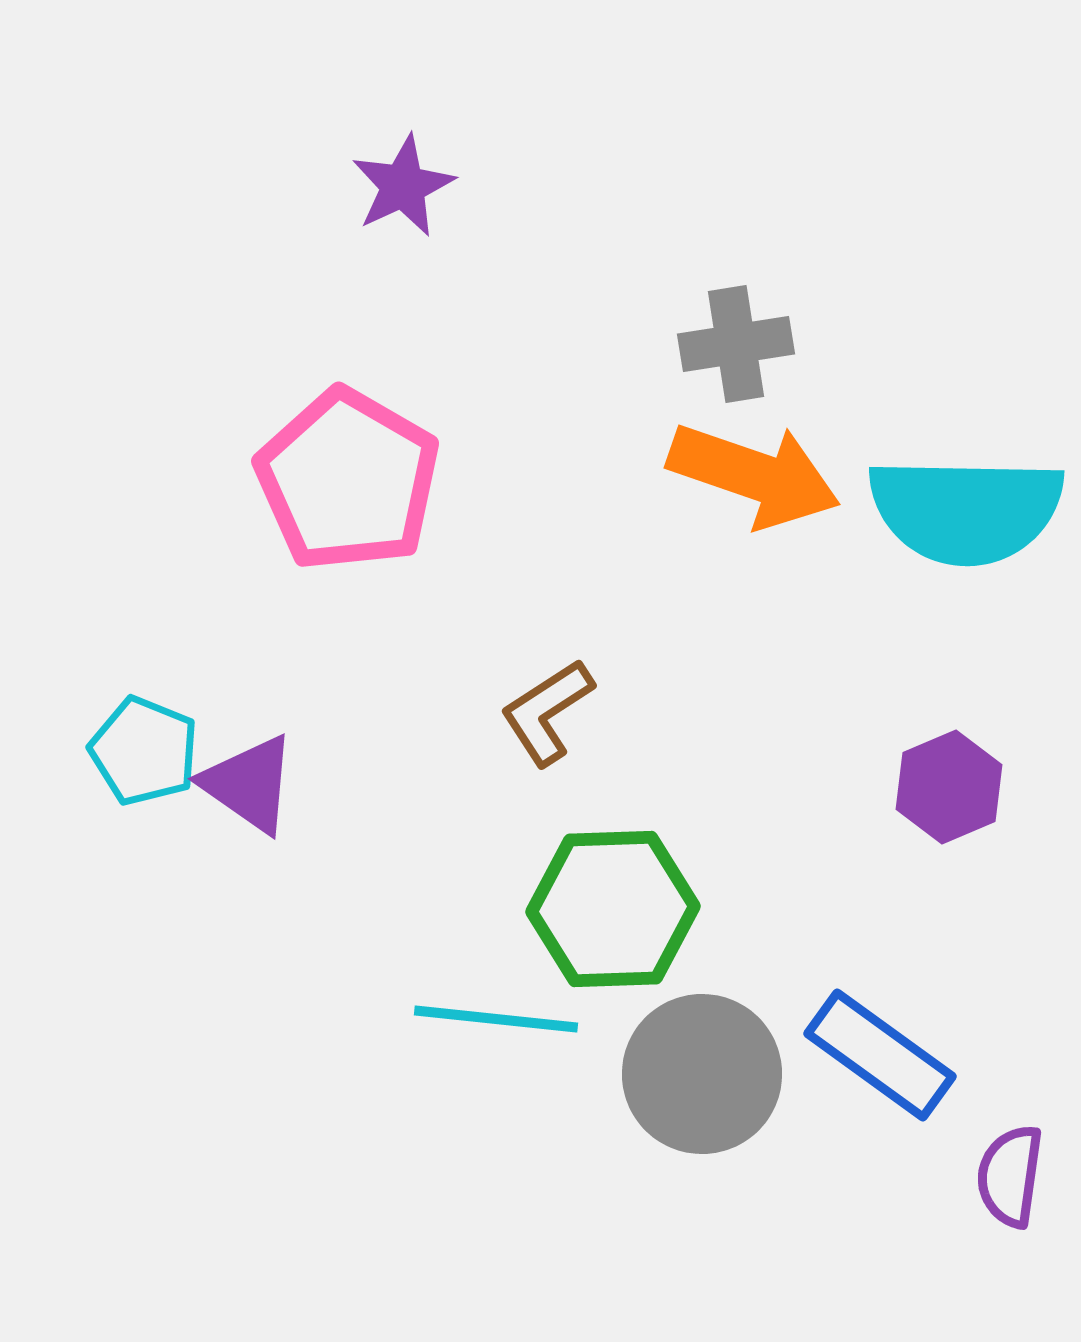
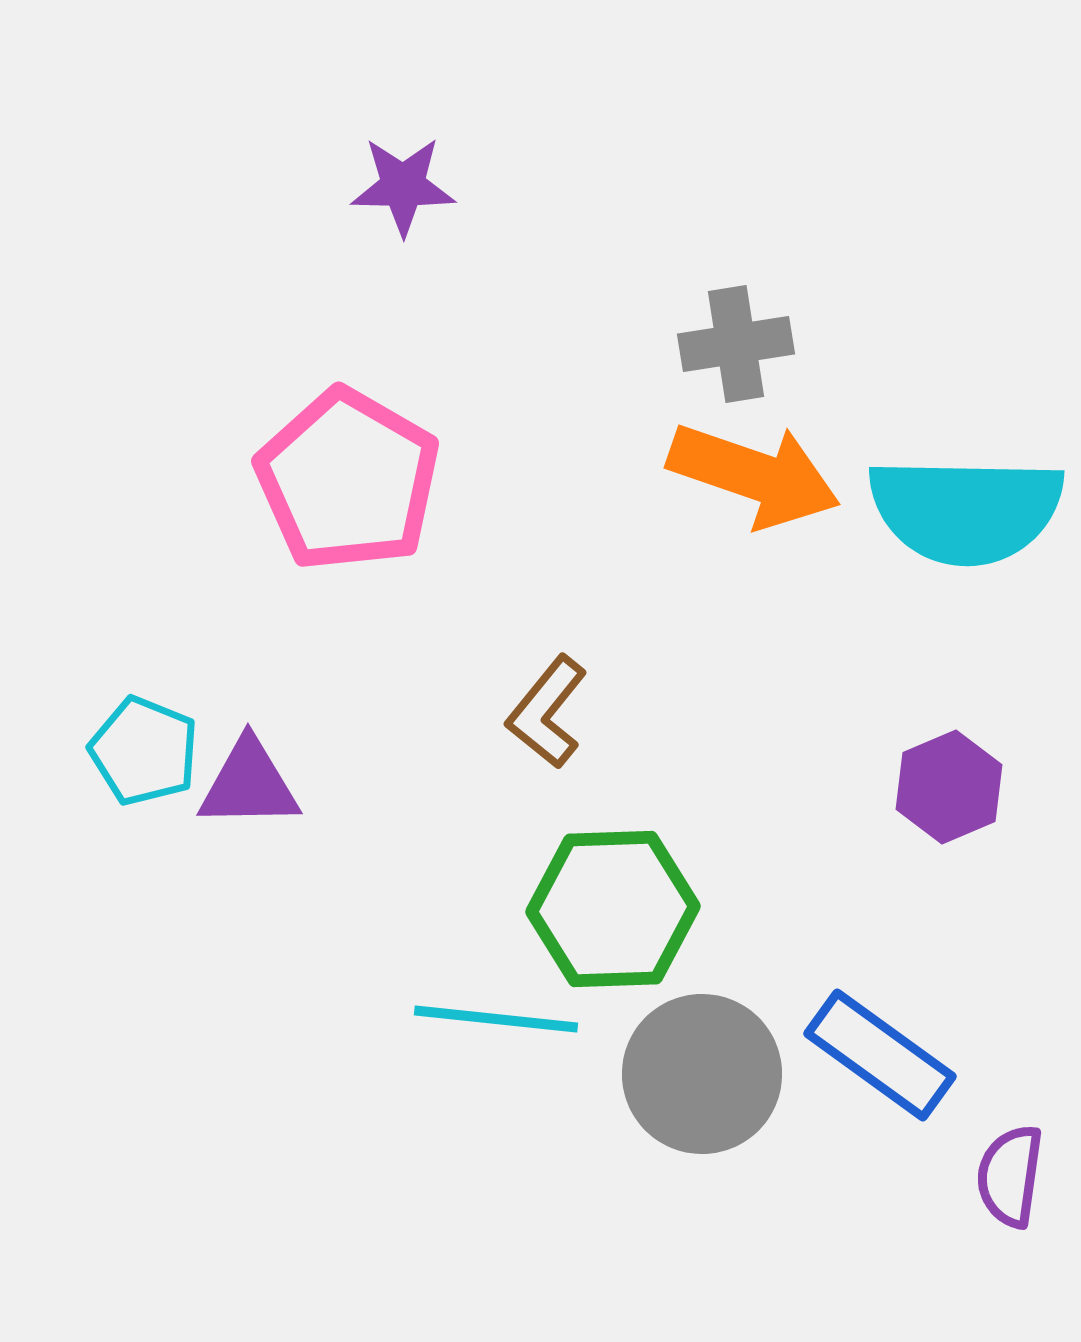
purple star: rotated 26 degrees clockwise
brown L-shape: rotated 18 degrees counterclockwise
purple triangle: rotated 36 degrees counterclockwise
